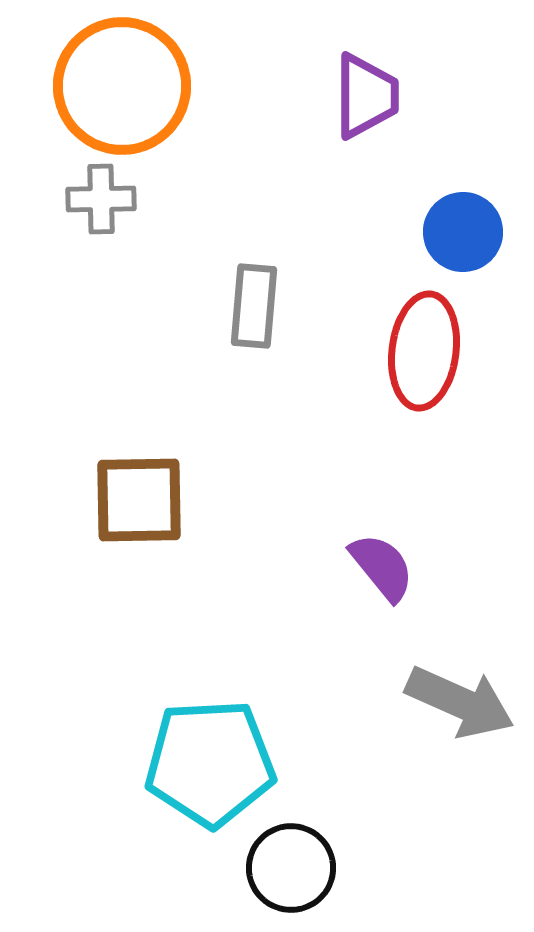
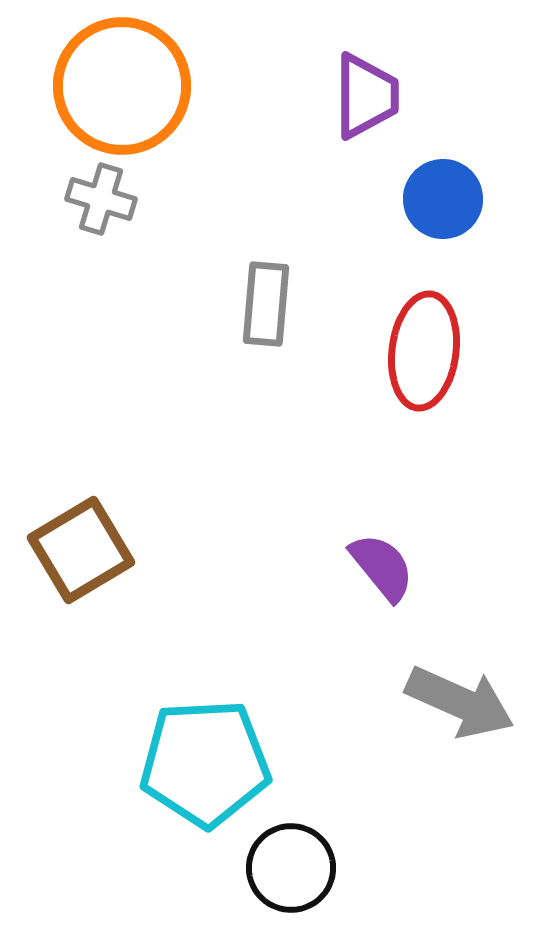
gray cross: rotated 18 degrees clockwise
blue circle: moved 20 px left, 33 px up
gray rectangle: moved 12 px right, 2 px up
brown square: moved 58 px left, 50 px down; rotated 30 degrees counterclockwise
cyan pentagon: moved 5 px left
